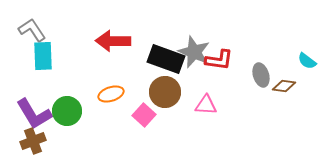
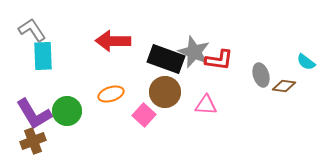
cyan semicircle: moved 1 px left, 1 px down
